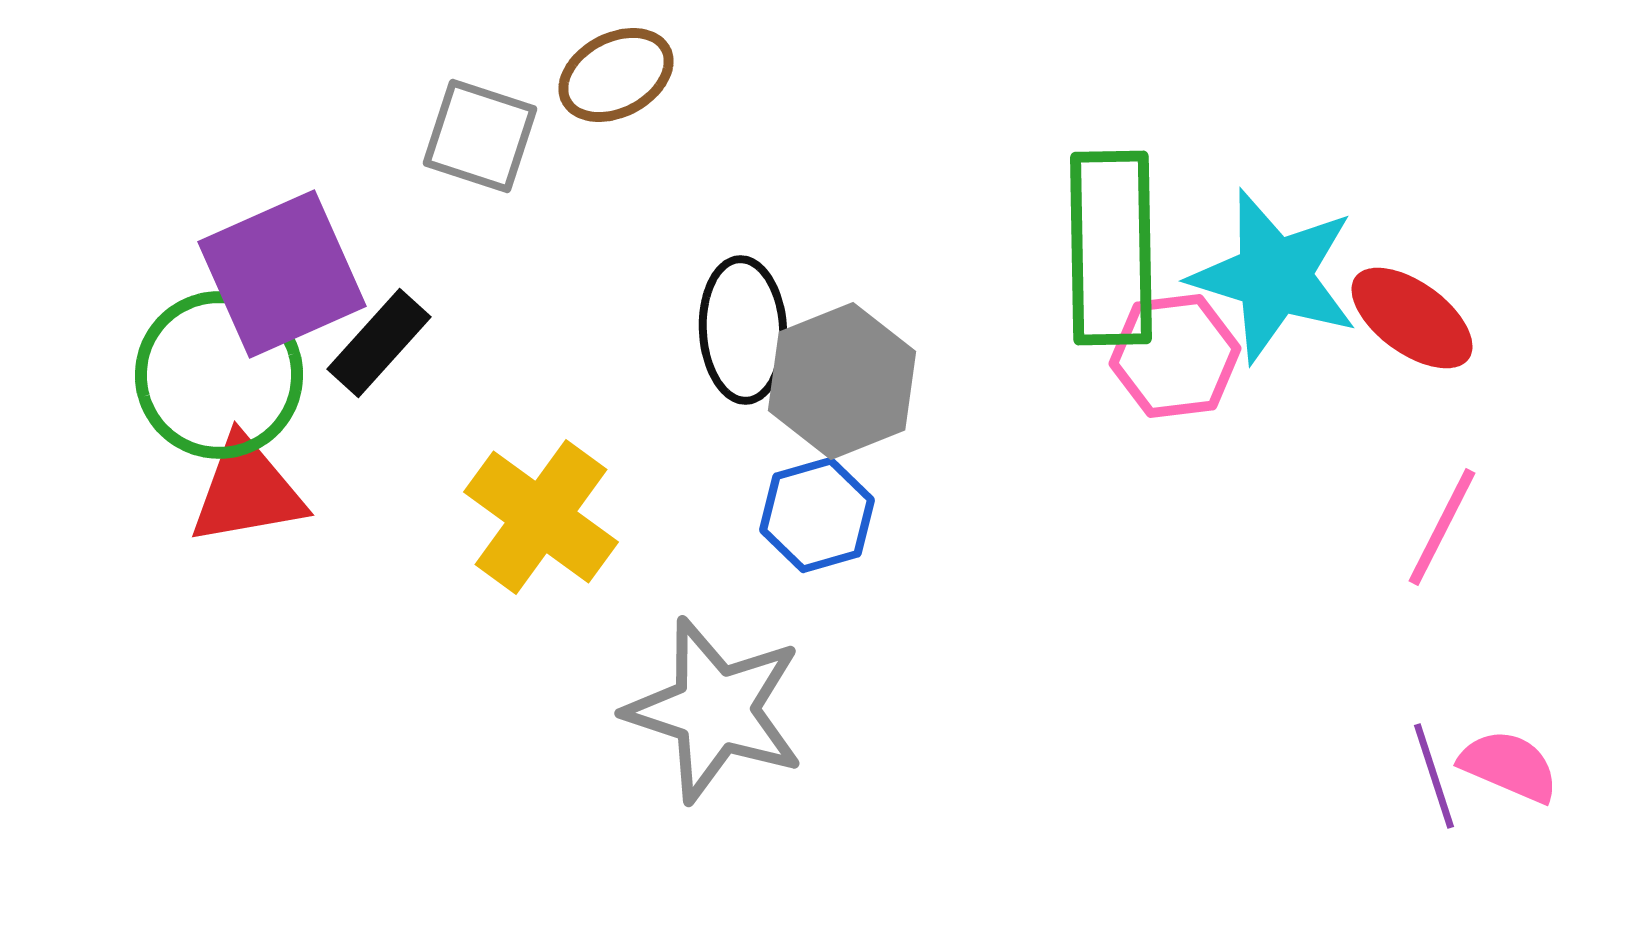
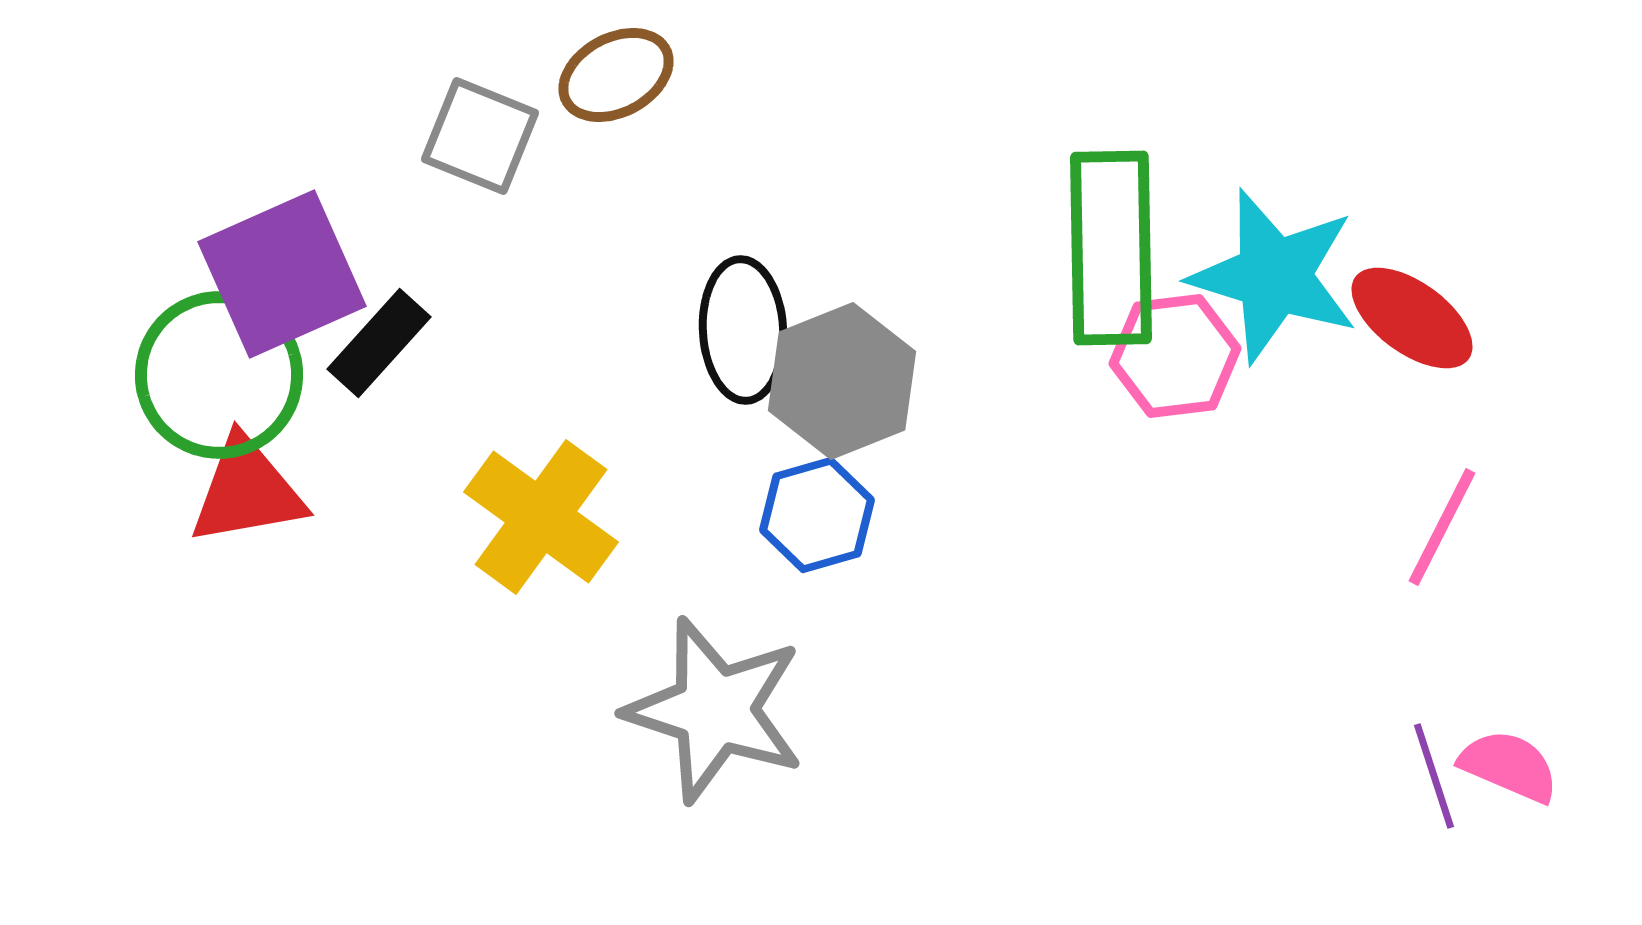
gray square: rotated 4 degrees clockwise
